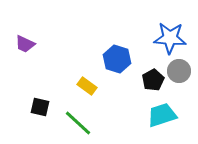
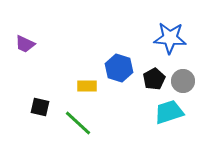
blue hexagon: moved 2 px right, 9 px down
gray circle: moved 4 px right, 10 px down
black pentagon: moved 1 px right, 1 px up
yellow rectangle: rotated 36 degrees counterclockwise
cyan trapezoid: moved 7 px right, 3 px up
